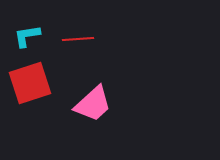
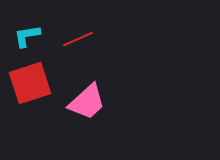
red line: rotated 20 degrees counterclockwise
pink trapezoid: moved 6 px left, 2 px up
